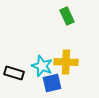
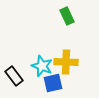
black rectangle: moved 3 px down; rotated 36 degrees clockwise
blue square: moved 1 px right
